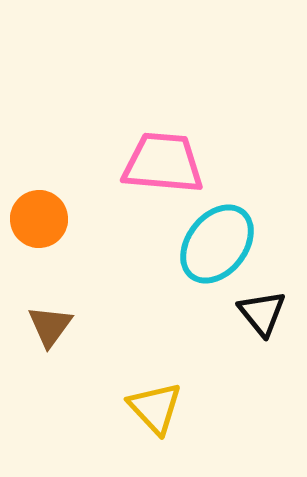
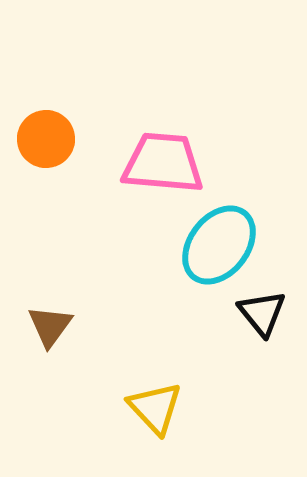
orange circle: moved 7 px right, 80 px up
cyan ellipse: moved 2 px right, 1 px down
